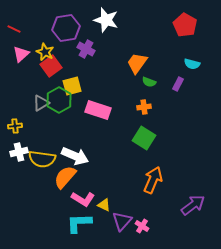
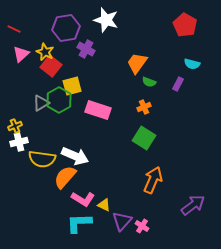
red square: rotated 15 degrees counterclockwise
orange cross: rotated 16 degrees counterclockwise
yellow cross: rotated 16 degrees counterclockwise
white cross: moved 10 px up
